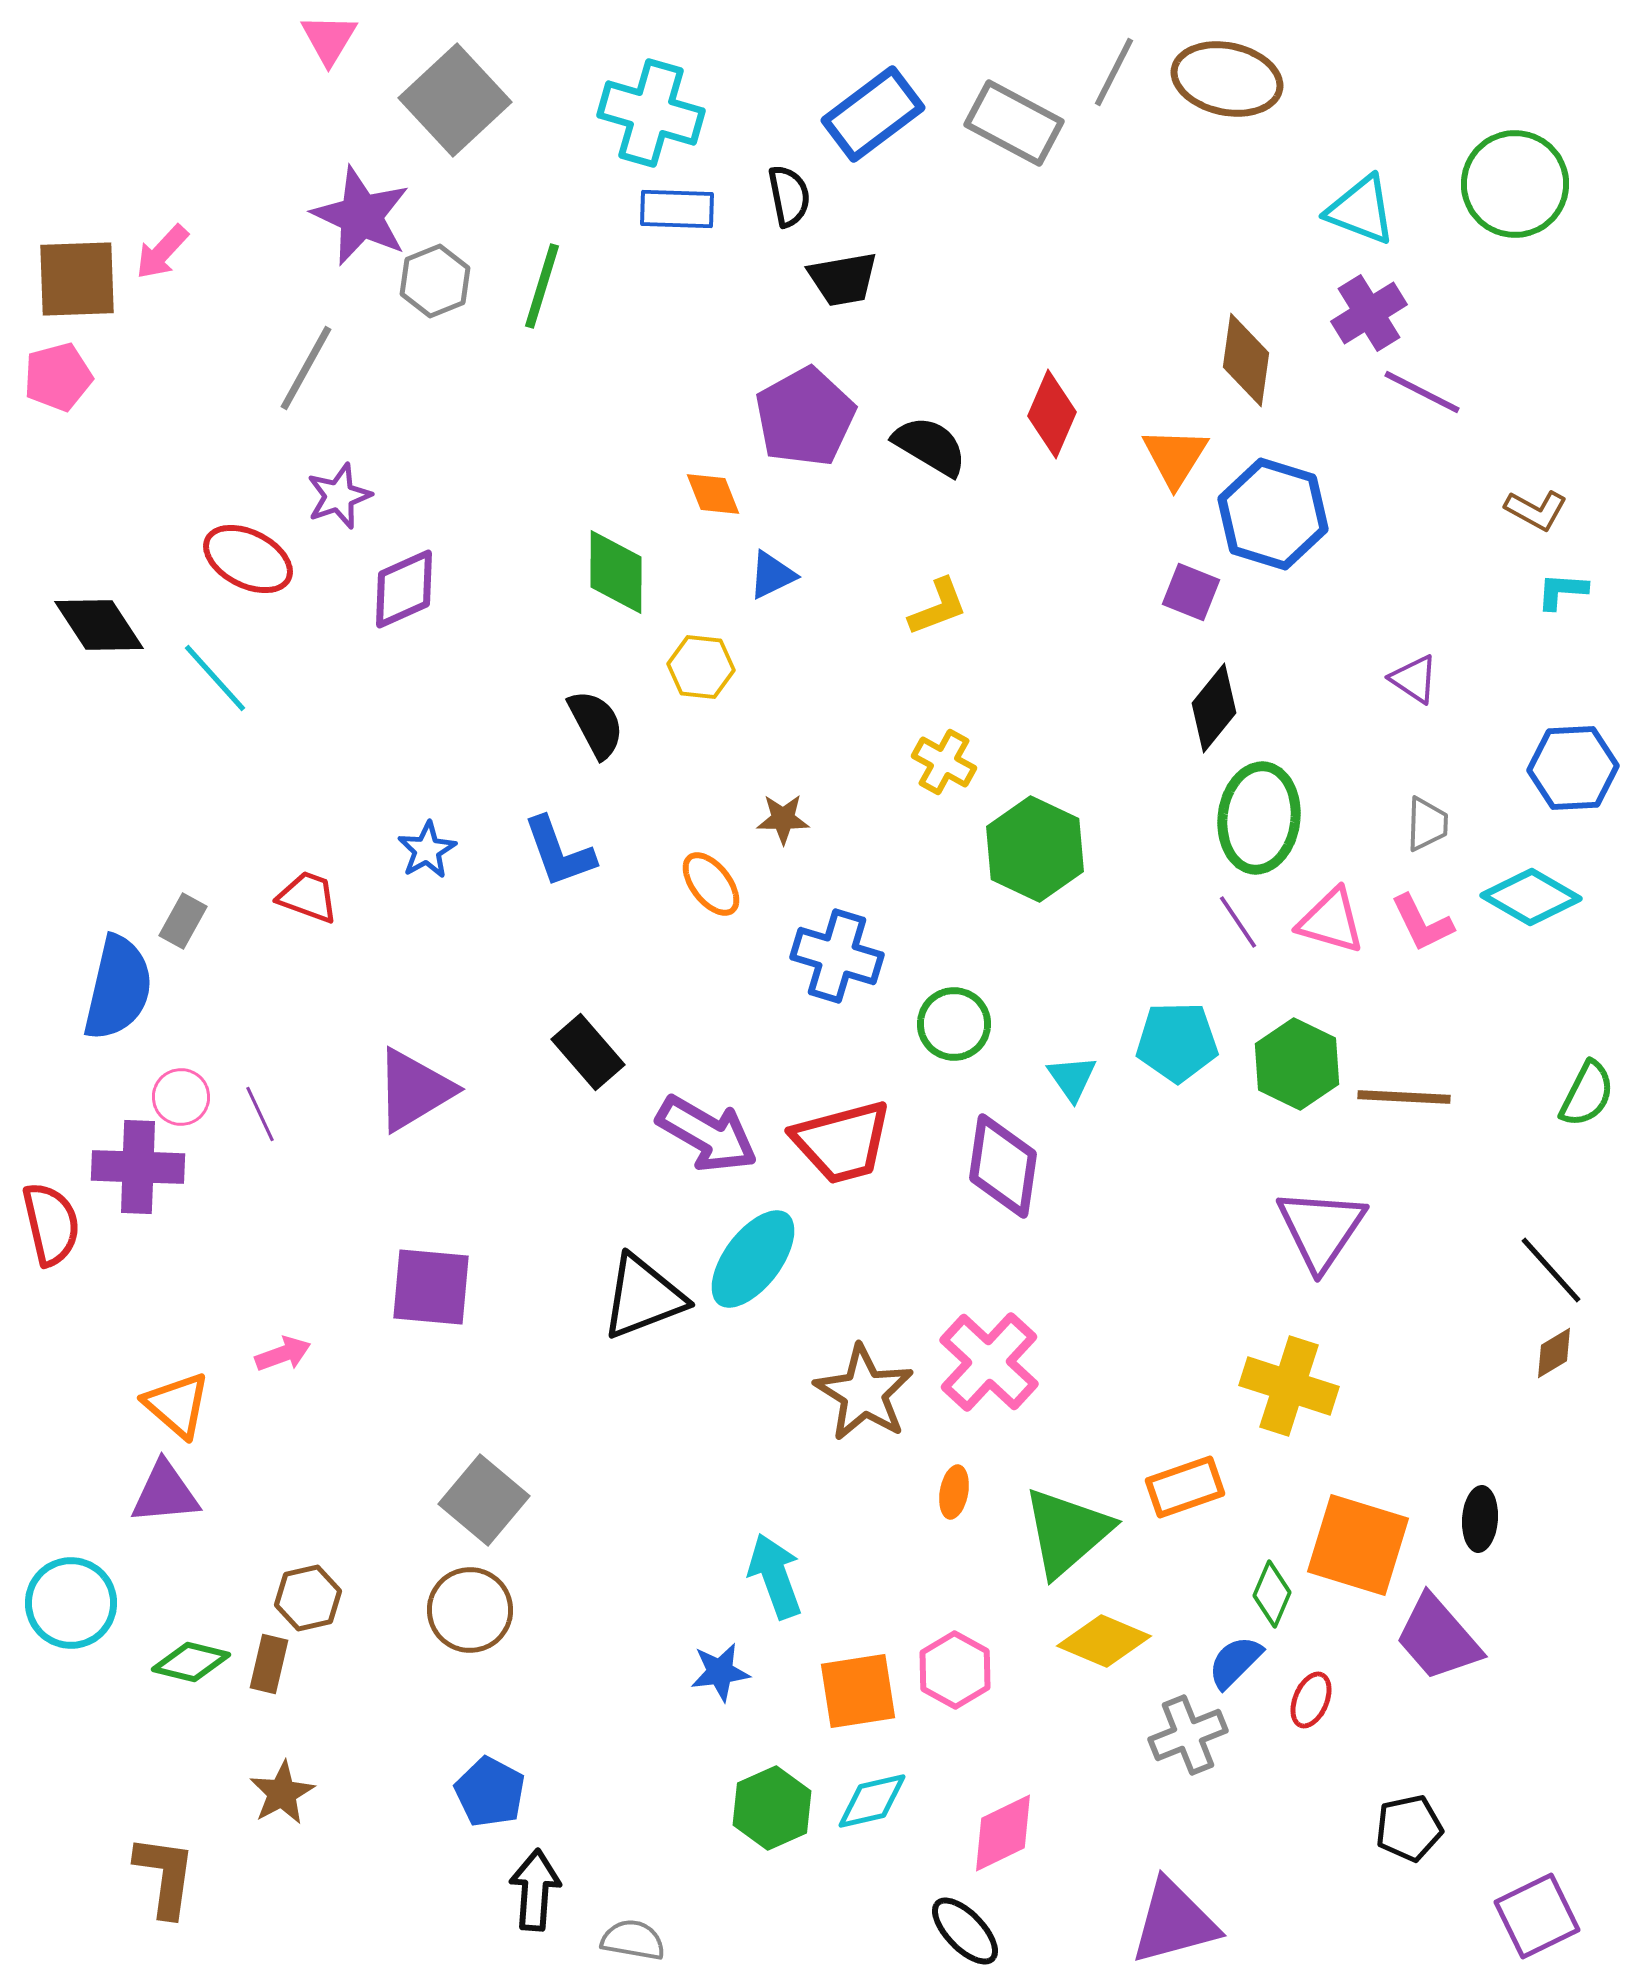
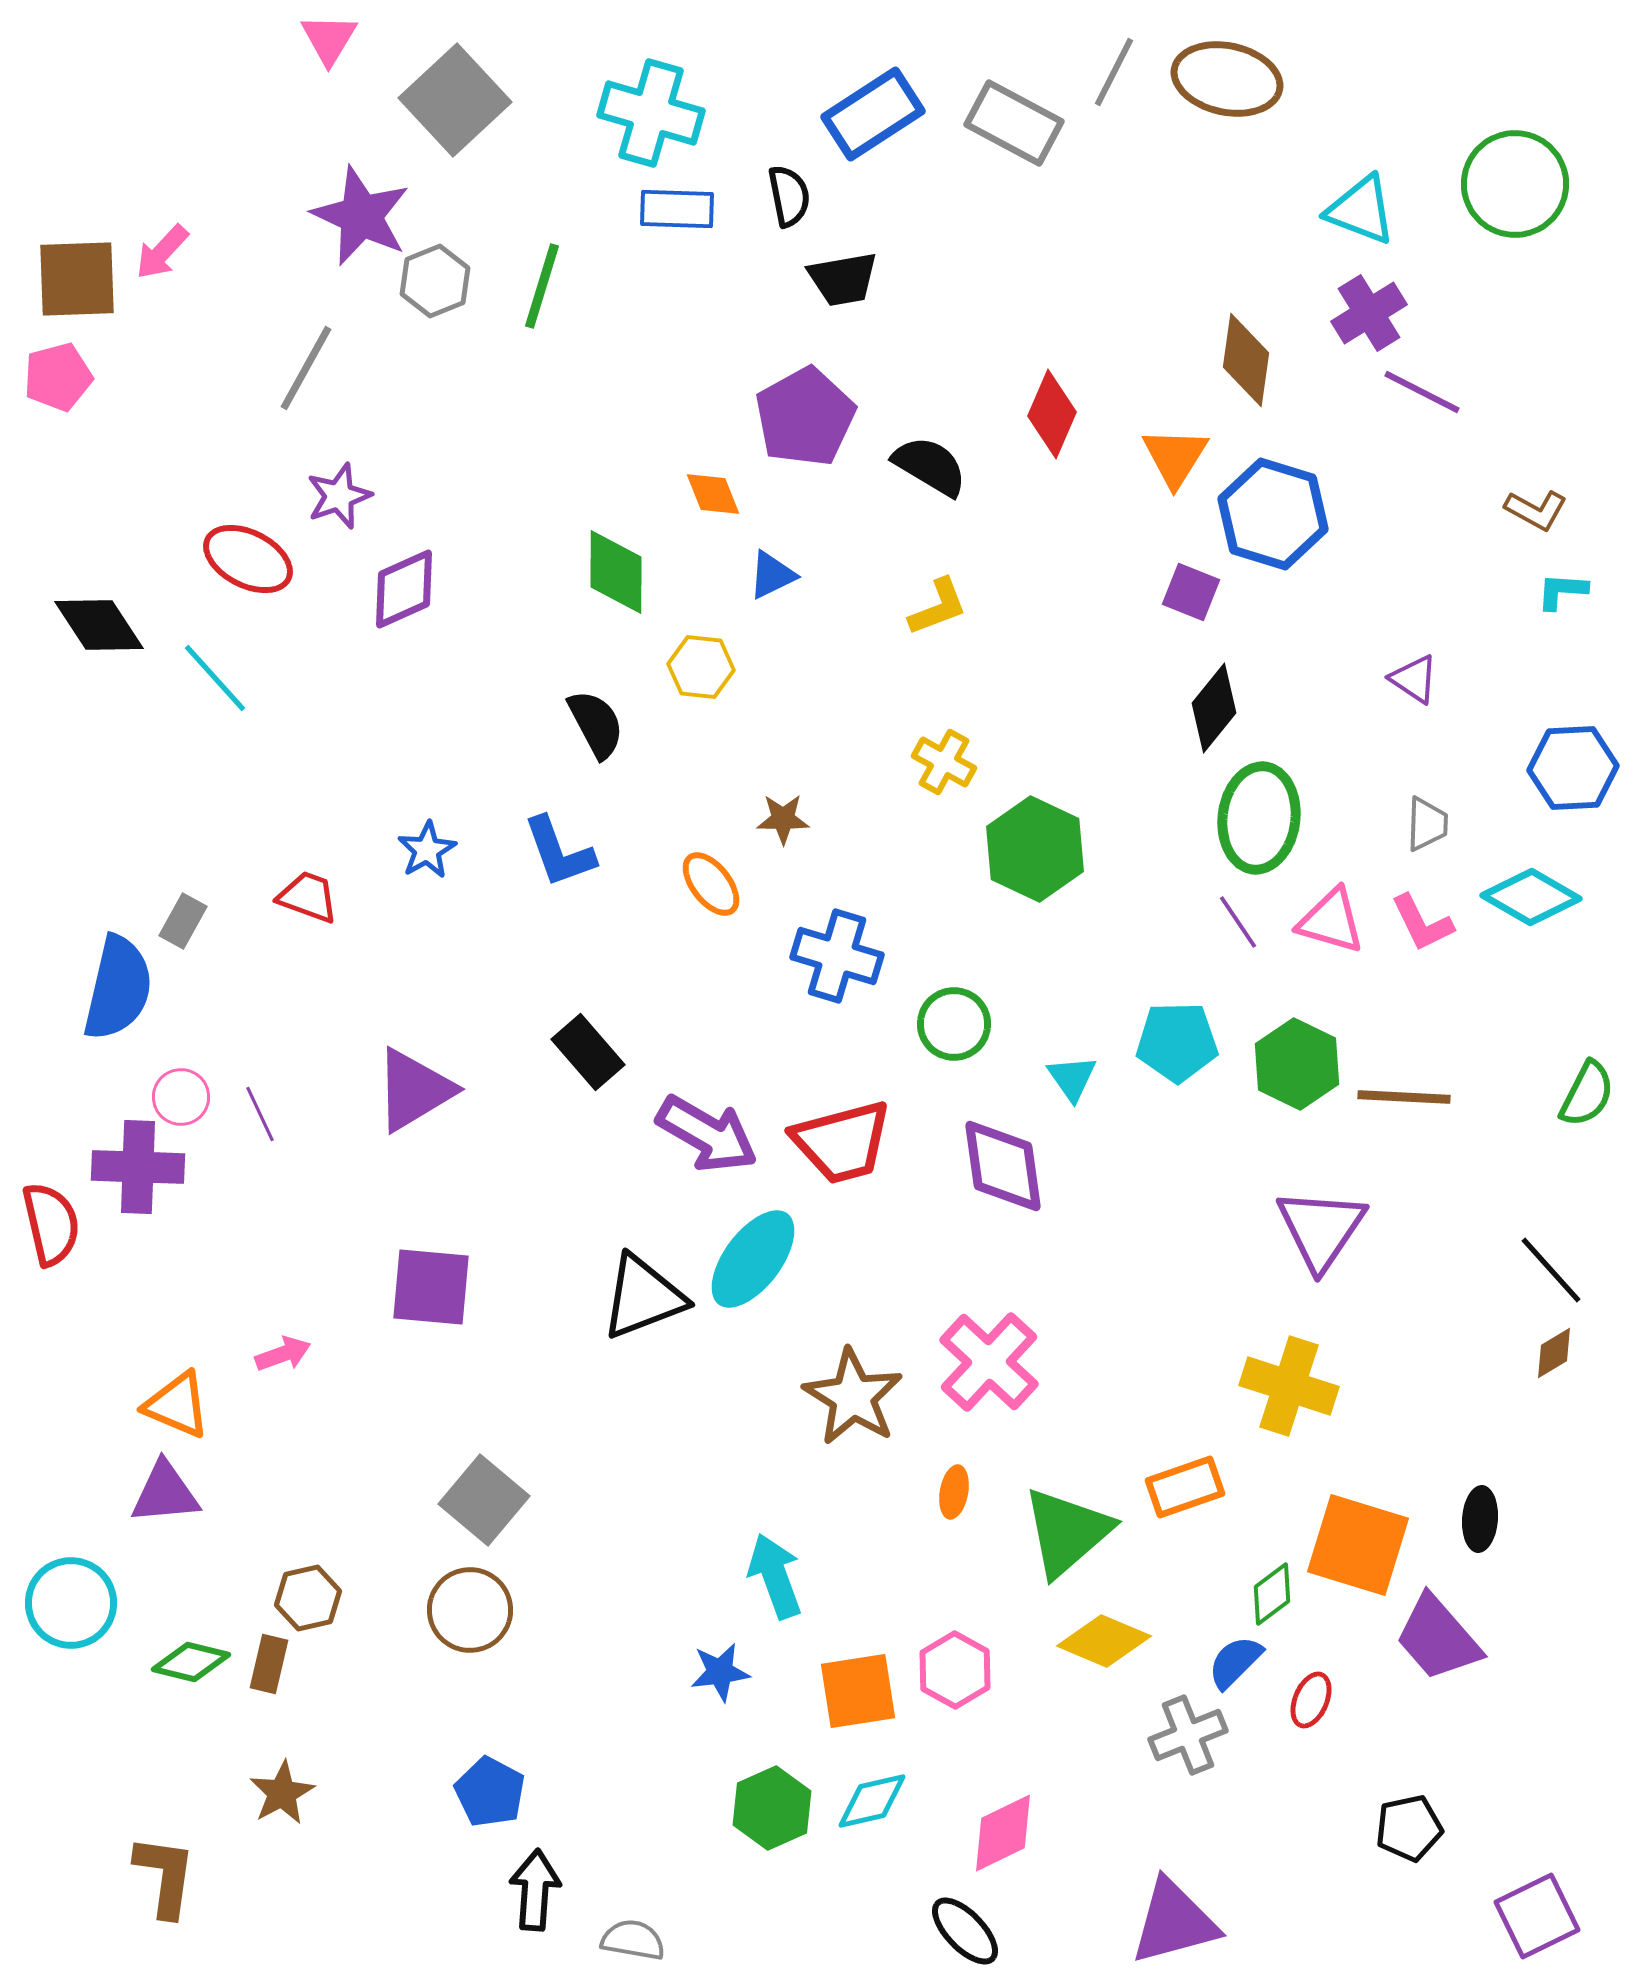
blue rectangle at (873, 114): rotated 4 degrees clockwise
black semicircle at (930, 446): moved 20 px down
purple diamond at (1003, 1166): rotated 16 degrees counterclockwise
brown star at (864, 1393): moved 11 px left, 4 px down
orange triangle at (177, 1405): rotated 18 degrees counterclockwise
green diamond at (1272, 1594): rotated 30 degrees clockwise
